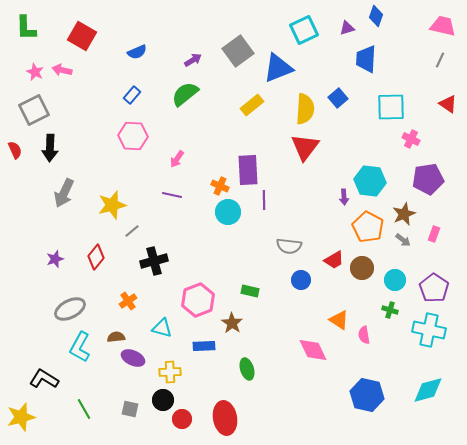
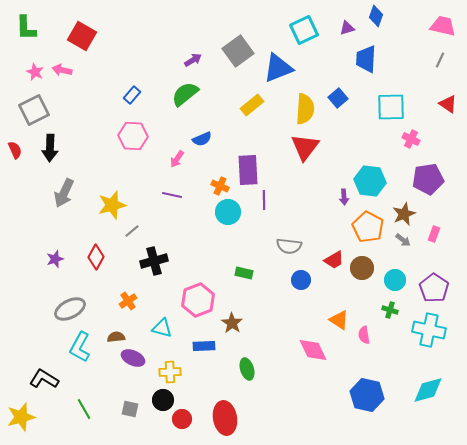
blue semicircle at (137, 52): moved 65 px right, 87 px down
red diamond at (96, 257): rotated 10 degrees counterclockwise
green rectangle at (250, 291): moved 6 px left, 18 px up
